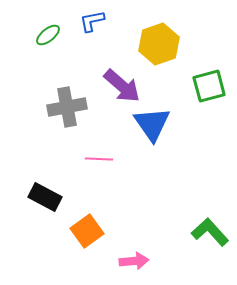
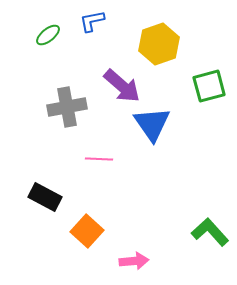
orange square: rotated 12 degrees counterclockwise
